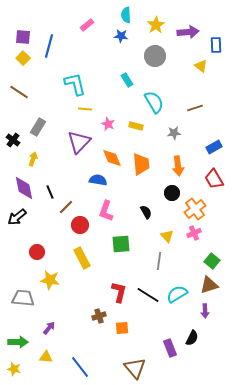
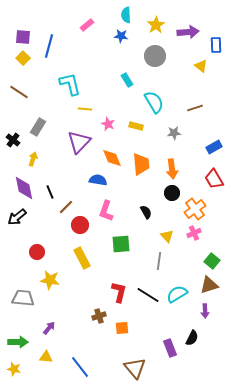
cyan L-shape at (75, 84): moved 5 px left
orange arrow at (178, 166): moved 6 px left, 3 px down
